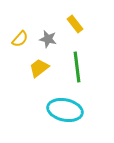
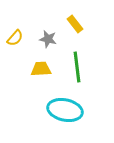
yellow semicircle: moved 5 px left, 1 px up
yellow trapezoid: moved 2 px right, 1 px down; rotated 35 degrees clockwise
